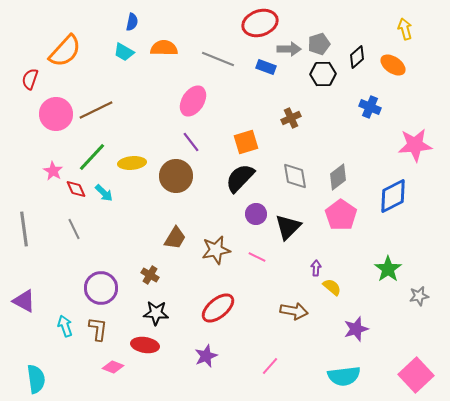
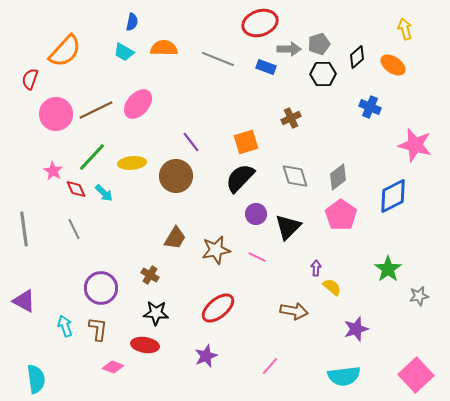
pink ellipse at (193, 101): moved 55 px left, 3 px down; rotated 8 degrees clockwise
pink star at (415, 145): rotated 20 degrees clockwise
gray diamond at (295, 176): rotated 8 degrees counterclockwise
